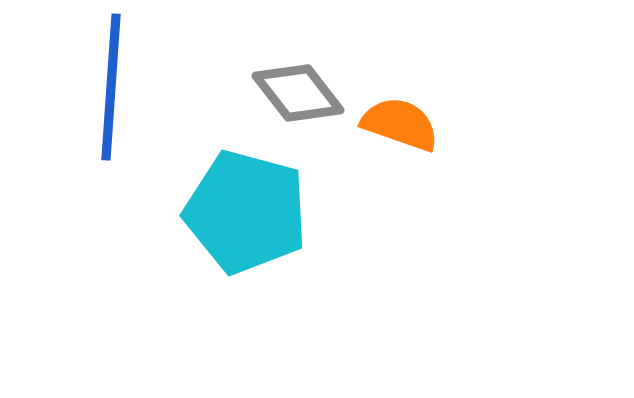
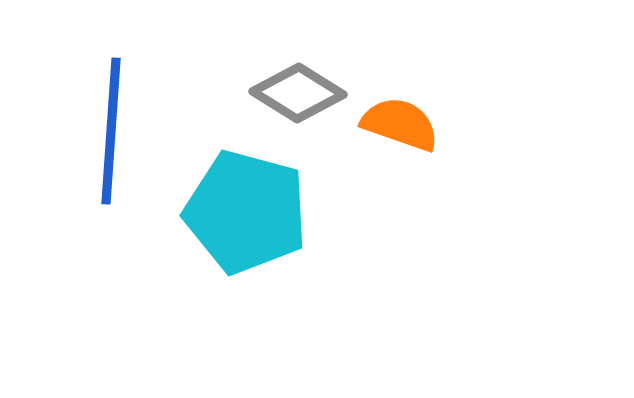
blue line: moved 44 px down
gray diamond: rotated 20 degrees counterclockwise
